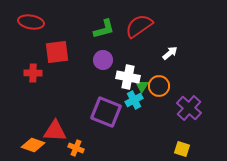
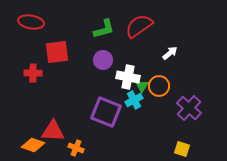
red triangle: moved 2 px left
